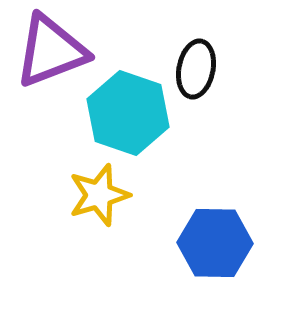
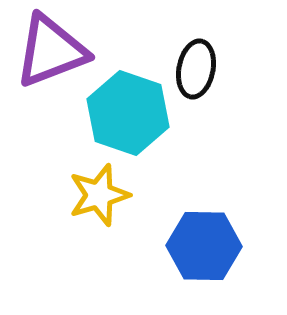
blue hexagon: moved 11 px left, 3 px down
